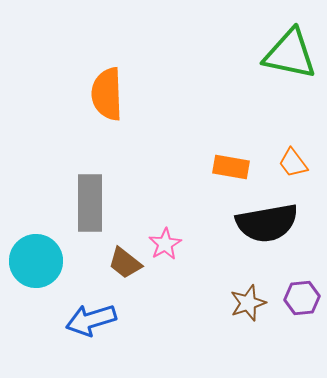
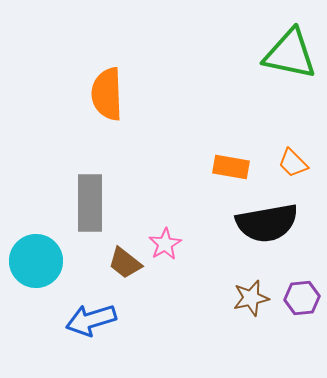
orange trapezoid: rotated 8 degrees counterclockwise
brown star: moved 3 px right, 5 px up; rotated 6 degrees clockwise
